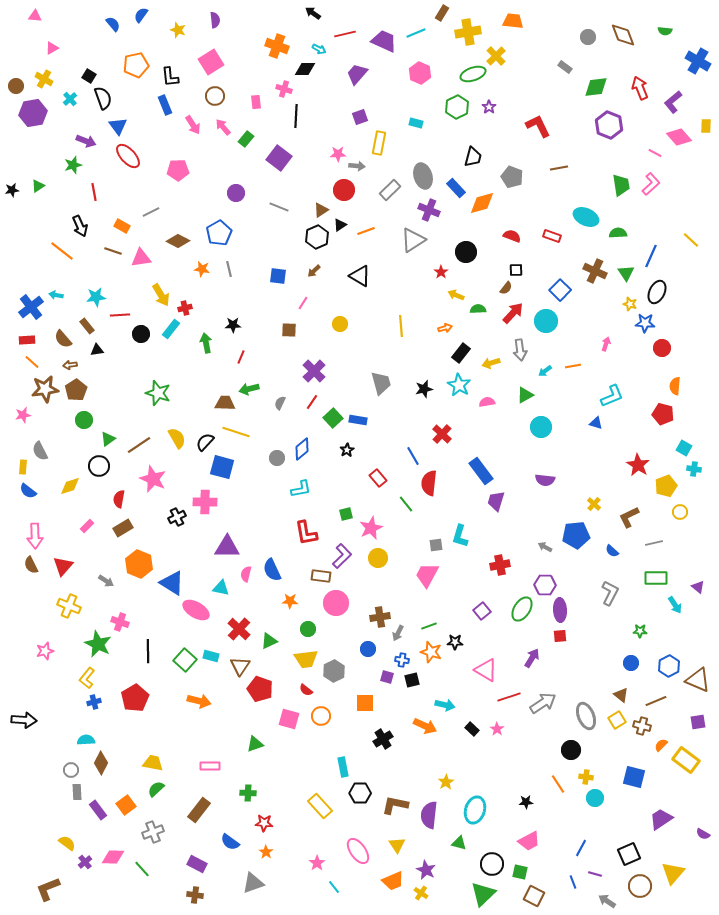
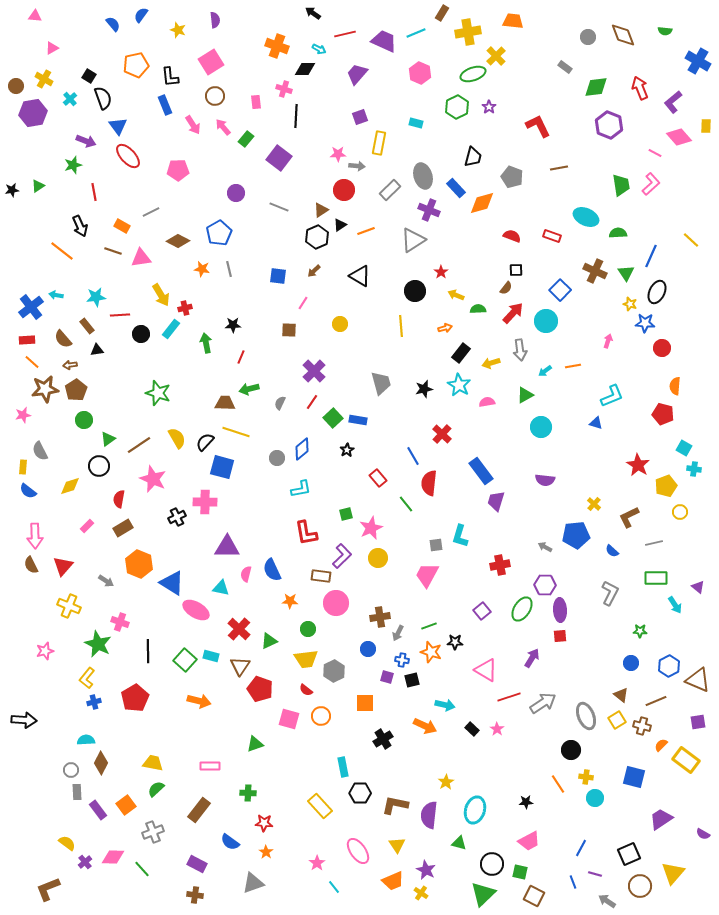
black circle at (466, 252): moved 51 px left, 39 px down
pink arrow at (606, 344): moved 2 px right, 3 px up
